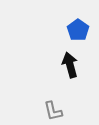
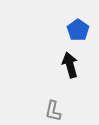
gray L-shape: rotated 25 degrees clockwise
